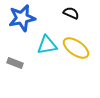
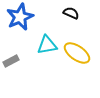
blue star: moved 2 px left, 1 px up; rotated 12 degrees counterclockwise
yellow ellipse: moved 1 px right, 5 px down
gray rectangle: moved 4 px left, 2 px up; rotated 49 degrees counterclockwise
